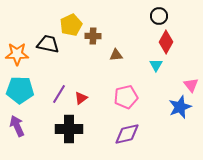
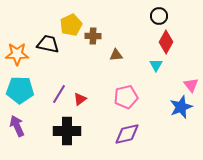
red triangle: moved 1 px left, 1 px down
blue star: moved 1 px right
black cross: moved 2 px left, 2 px down
